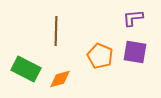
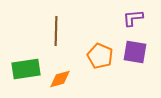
green rectangle: rotated 36 degrees counterclockwise
